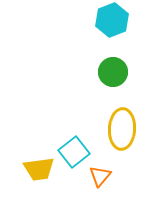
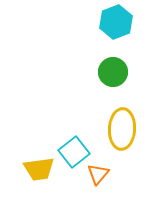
cyan hexagon: moved 4 px right, 2 px down
orange triangle: moved 2 px left, 2 px up
